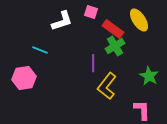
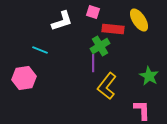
pink square: moved 2 px right
red rectangle: rotated 30 degrees counterclockwise
green cross: moved 15 px left
